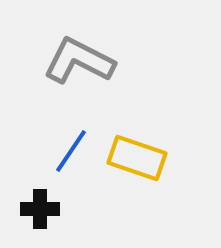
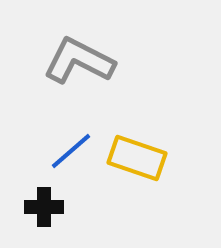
blue line: rotated 15 degrees clockwise
black cross: moved 4 px right, 2 px up
